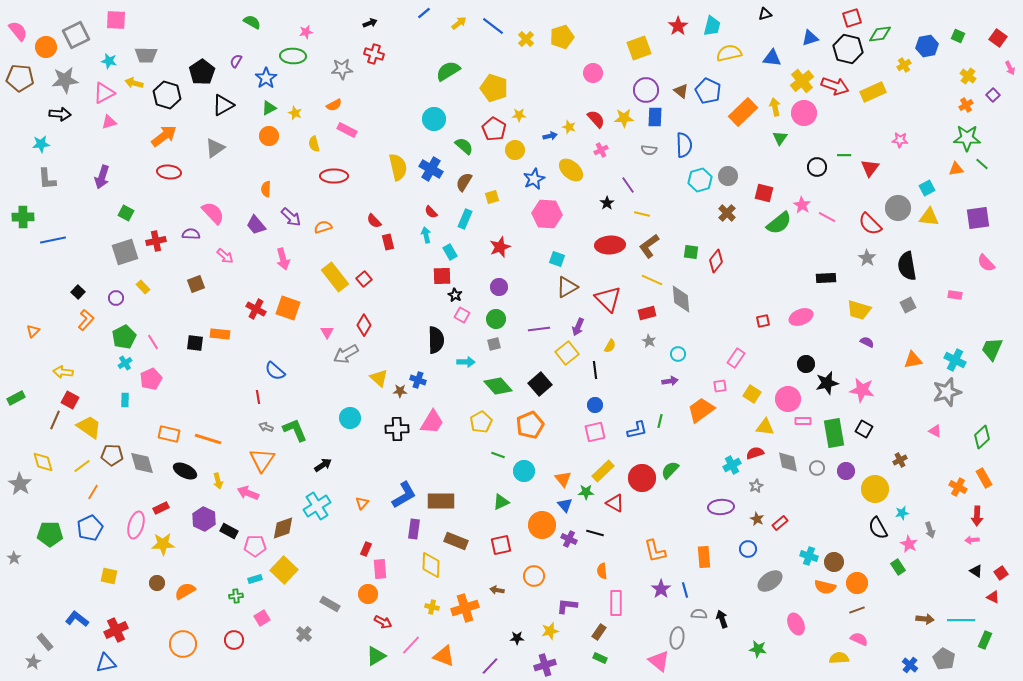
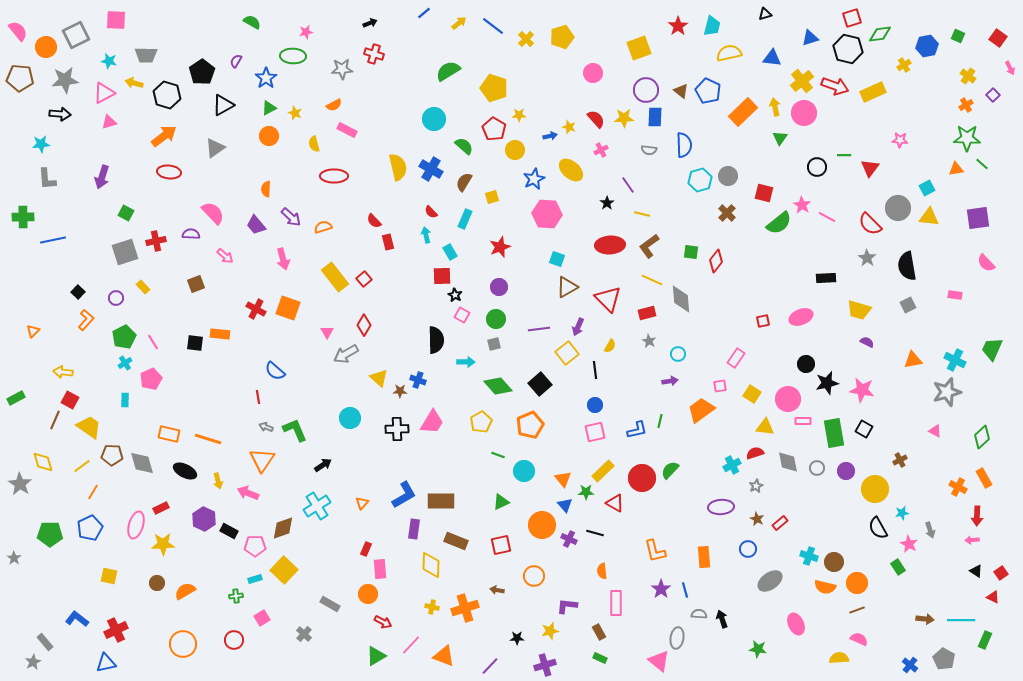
brown rectangle at (599, 632): rotated 63 degrees counterclockwise
